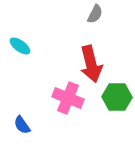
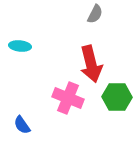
cyan ellipse: rotated 30 degrees counterclockwise
